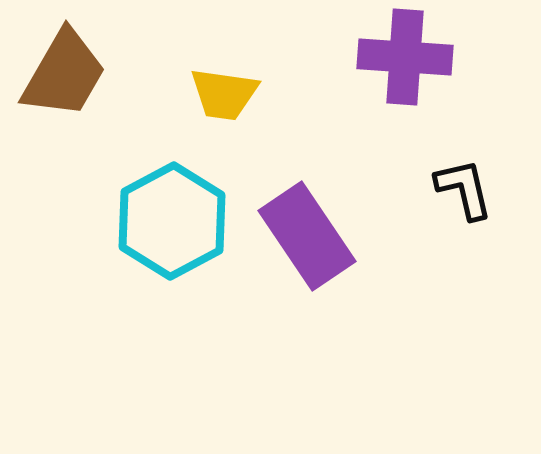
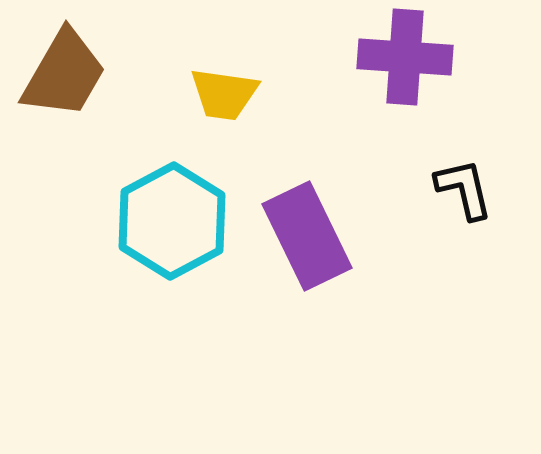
purple rectangle: rotated 8 degrees clockwise
